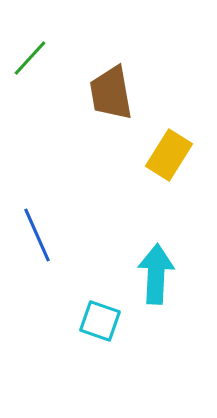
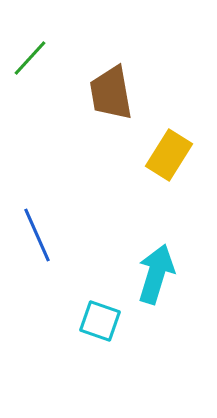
cyan arrow: rotated 14 degrees clockwise
